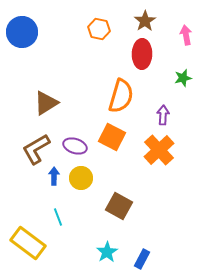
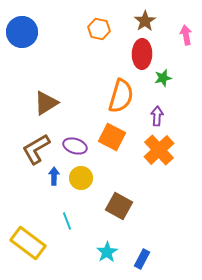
green star: moved 20 px left
purple arrow: moved 6 px left, 1 px down
cyan line: moved 9 px right, 4 px down
